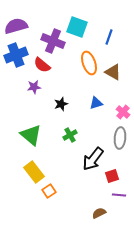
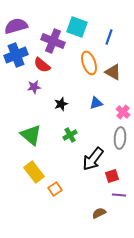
orange square: moved 6 px right, 2 px up
